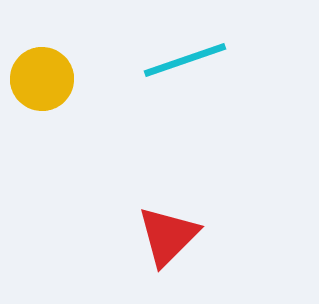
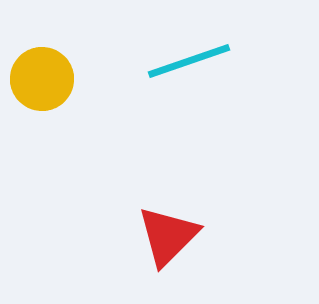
cyan line: moved 4 px right, 1 px down
